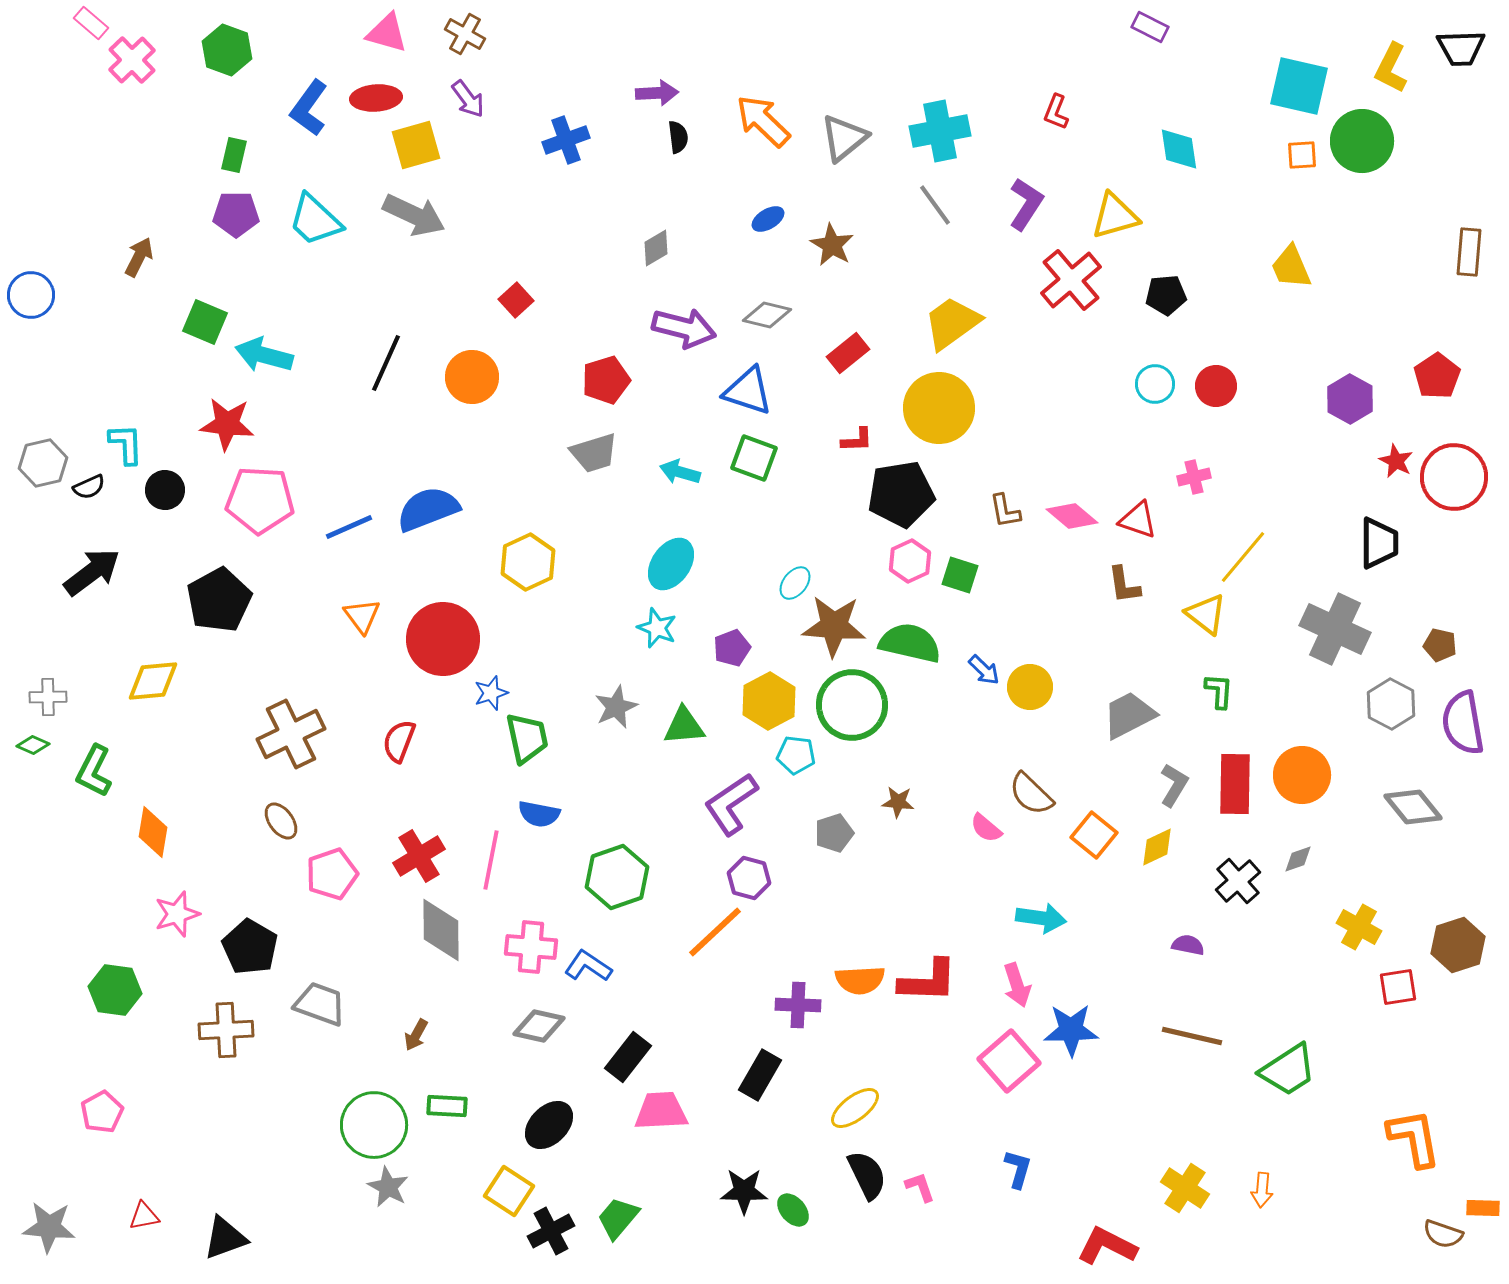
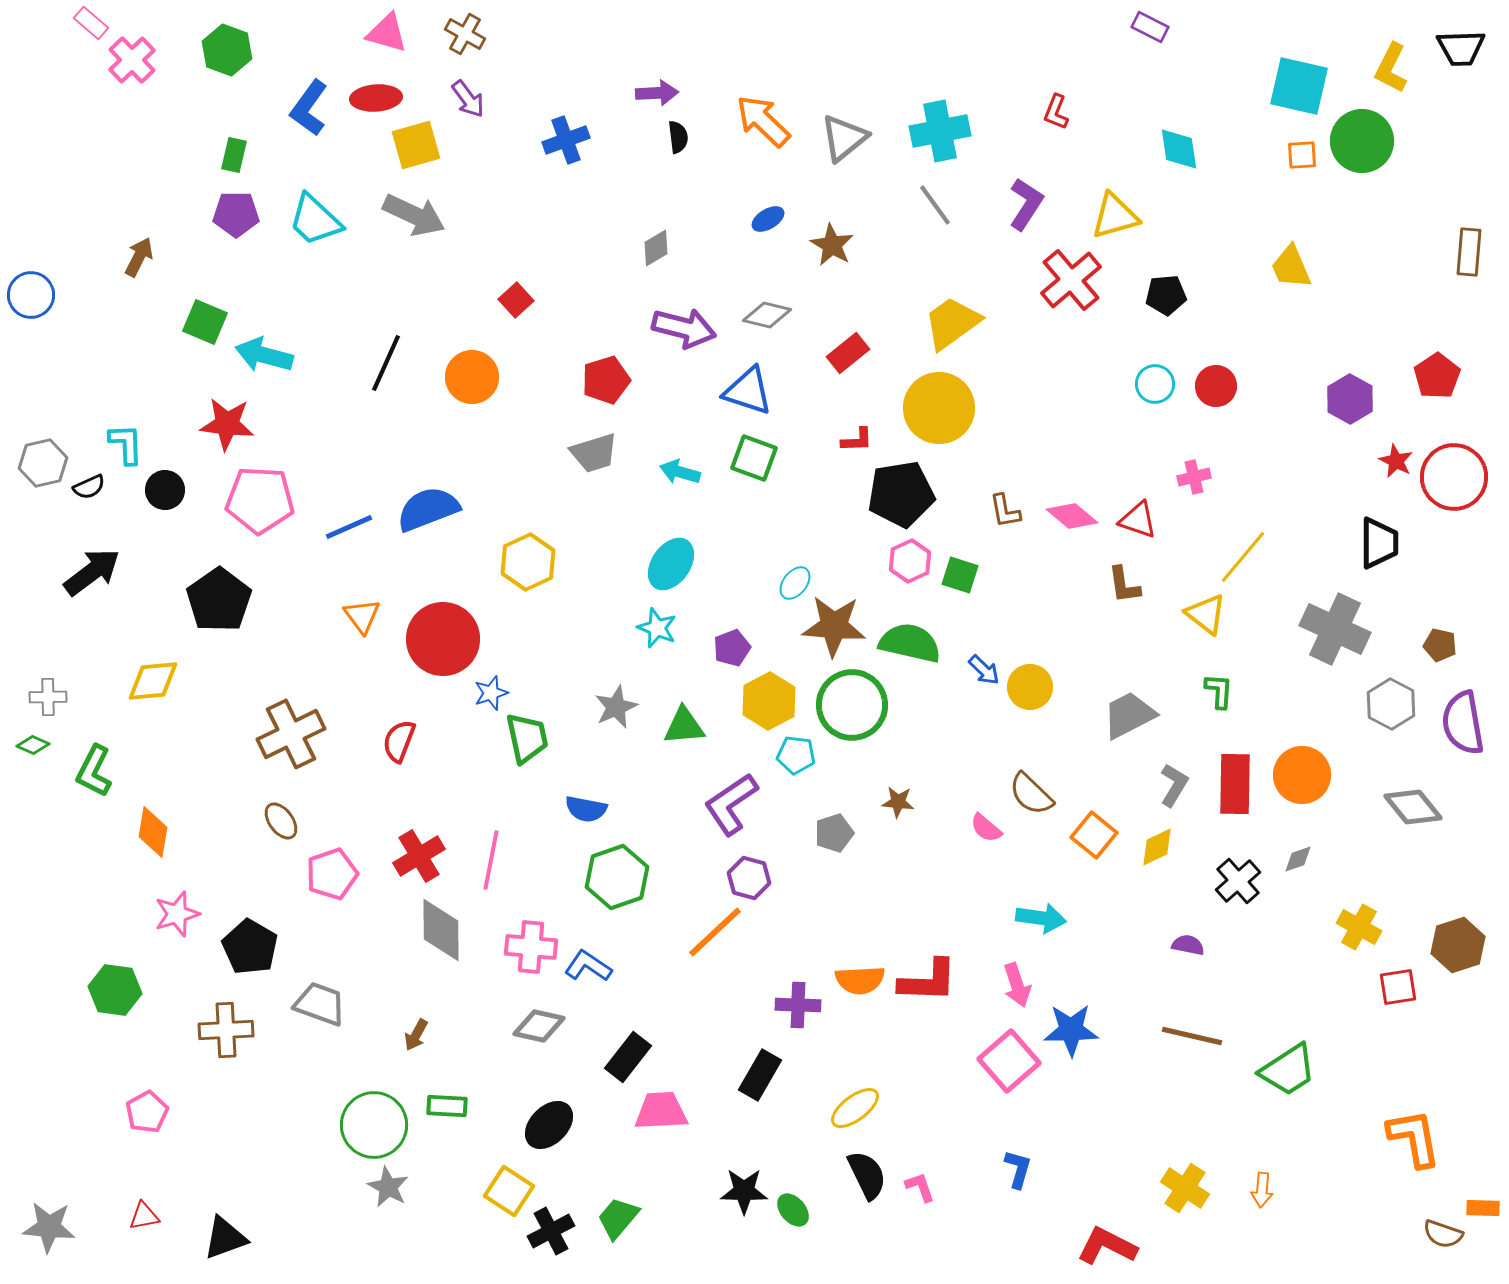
black pentagon at (219, 600): rotated 6 degrees counterclockwise
blue semicircle at (539, 814): moved 47 px right, 5 px up
pink pentagon at (102, 1112): moved 45 px right
